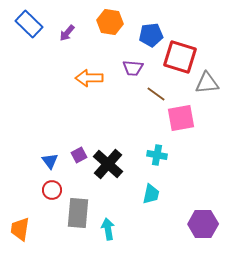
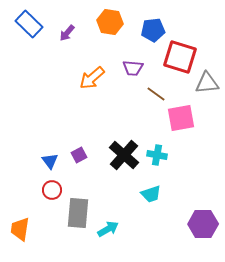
blue pentagon: moved 2 px right, 5 px up
orange arrow: moved 3 px right; rotated 40 degrees counterclockwise
black cross: moved 16 px right, 9 px up
cyan trapezoid: rotated 60 degrees clockwise
cyan arrow: rotated 70 degrees clockwise
